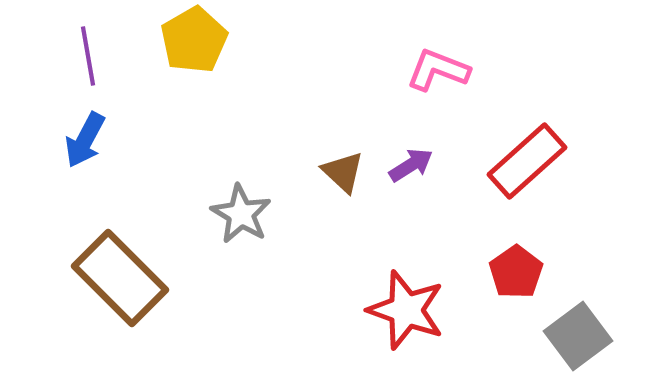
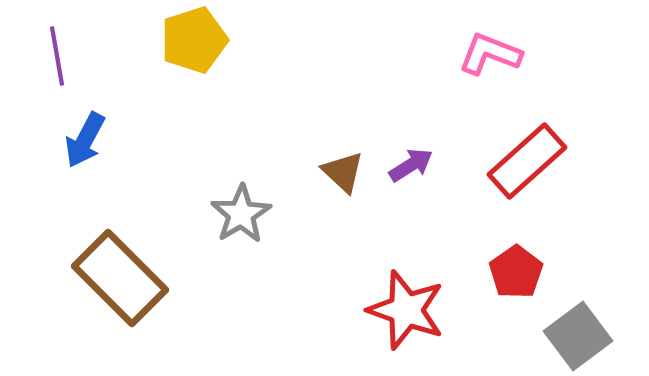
yellow pentagon: rotated 12 degrees clockwise
purple line: moved 31 px left
pink L-shape: moved 52 px right, 16 px up
gray star: rotated 10 degrees clockwise
